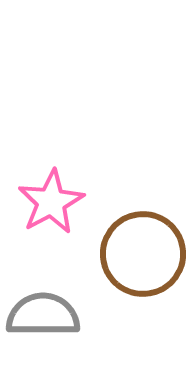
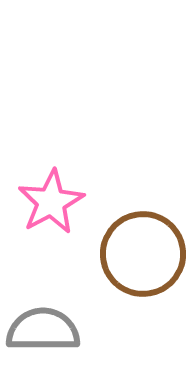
gray semicircle: moved 15 px down
